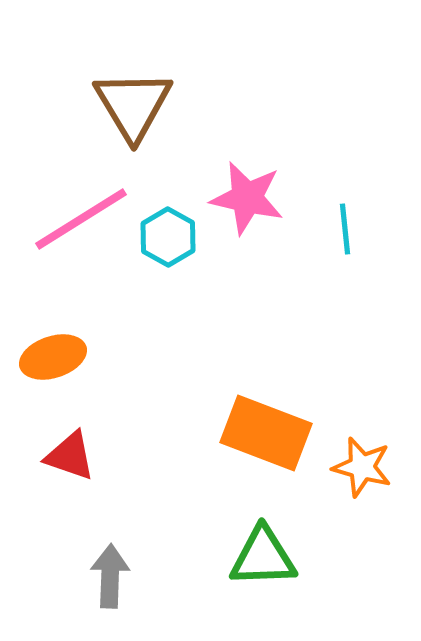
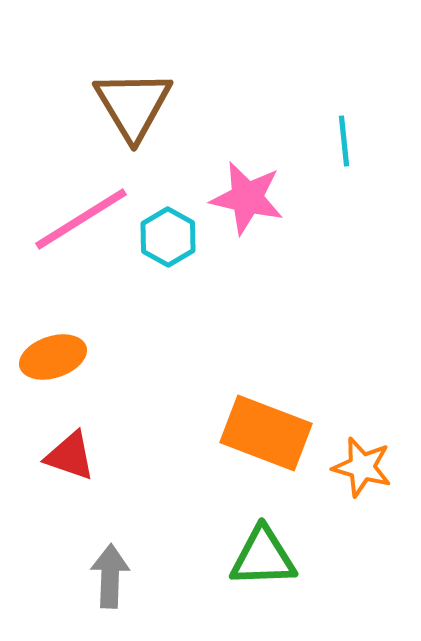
cyan line: moved 1 px left, 88 px up
